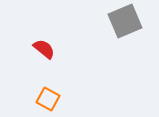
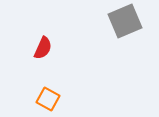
red semicircle: moved 1 px left, 1 px up; rotated 75 degrees clockwise
